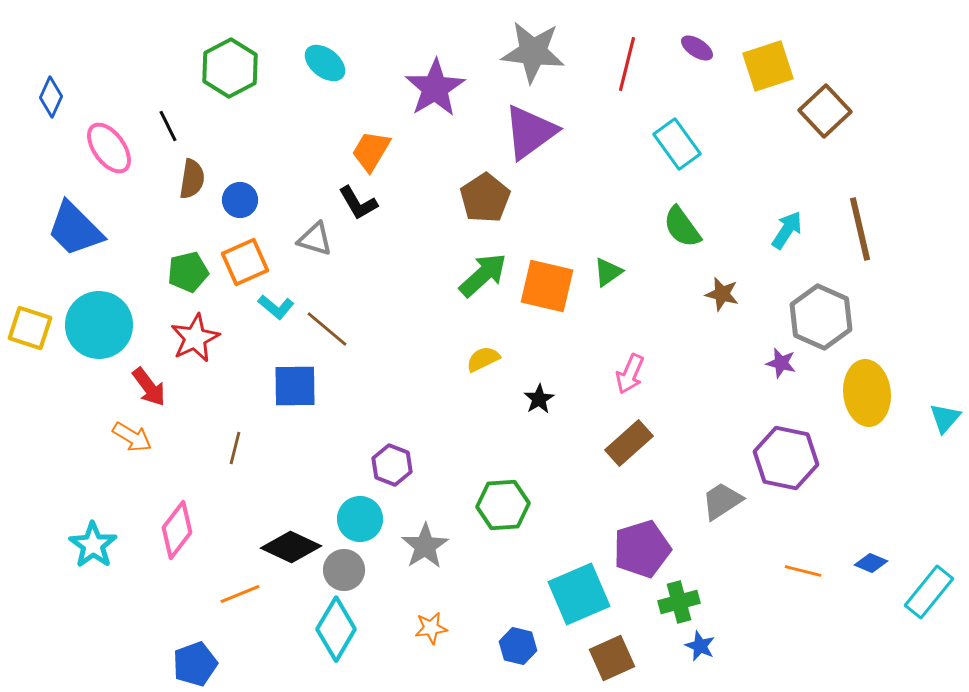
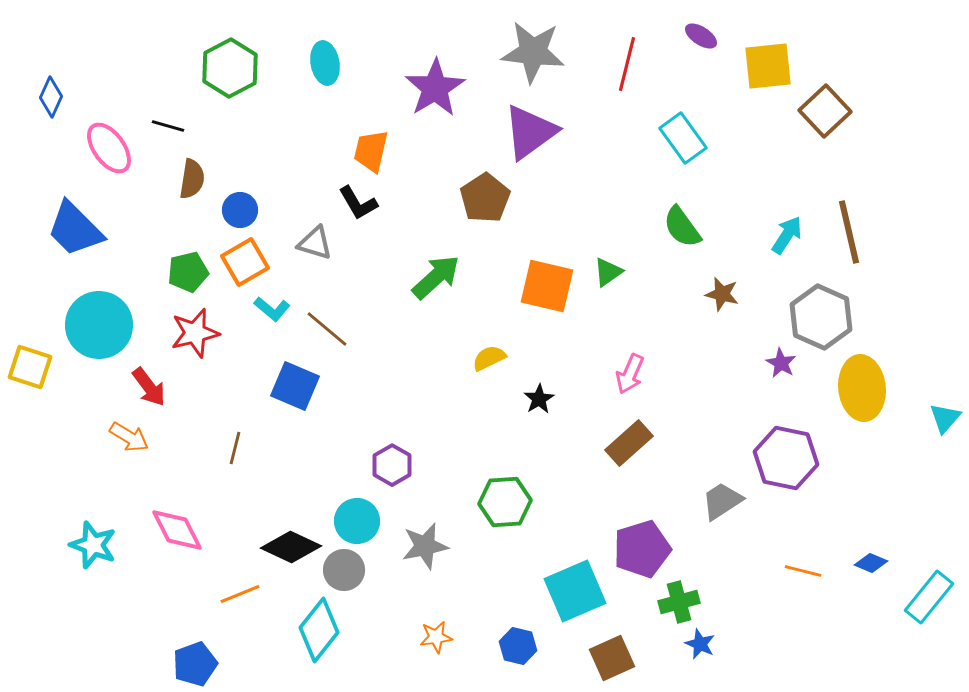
purple ellipse at (697, 48): moved 4 px right, 12 px up
cyan ellipse at (325, 63): rotated 42 degrees clockwise
yellow square at (768, 66): rotated 12 degrees clockwise
black line at (168, 126): rotated 48 degrees counterclockwise
cyan rectangle at (677, 144): moved 6 px right, 6 px up
orange trapezoid at (371, 151): rotated 18 degrees counterclockwise
blue circle at (240, 200): moved 10 px down
brown line at (860, 229): moved 11 px left, 3 px down
cyan arrow at (787, 230): moved 5 px down
gray triangle at (315, 239): moved 4 px down
orange square at (245, 262): rotated 6 degrees counterclockwise
green arrow at (483, 275): moved 47 px left, 2 px down
cyan L-shape at (276, 307): moved 4 px left, 2 px down
yellow square at (30, 328): moved 39 px down
red star at (195, 338): moved 5 px up; rotated 12 degrees clockwise
yellow semicircle at (483, 359): moved 6 px right, 1 px up
purple star at (781, 363): rotated 16 degrees clockwise
blue square at (295, 386): rotated 24 degrees clockwise
yellow ellipse at (867, 393): moved 5 px left, 5 px up
orange arrow at (132, 437): moved 3 px left
purple hexagon at (392, 465): rotated 9 degrees clockwise
green hexagon at (503, 505): moved 2 px right, 3 px up
cyan circle at (360, 519): moved 3 px left, 2 px down
pink diamond at (177, 530): rotated 64 degrees counterclockwise
cyan star at (93, 545): rotated 15 degrees counterclockwise
gray star at (425, 546): rotated 21 degrees clockwise
cyan rectangle at (929, 592): moved 5 px down
cyan square at (579, 594): moved 4 px left, 3 px up
orange star at (431, 628): moved 5 px right, 9 px down
cyan diamond at (336, 629): moved 17 px left, 1 px down; rotated 8 degrees clockwise
blue star at (700, 646): moved 2 px up
